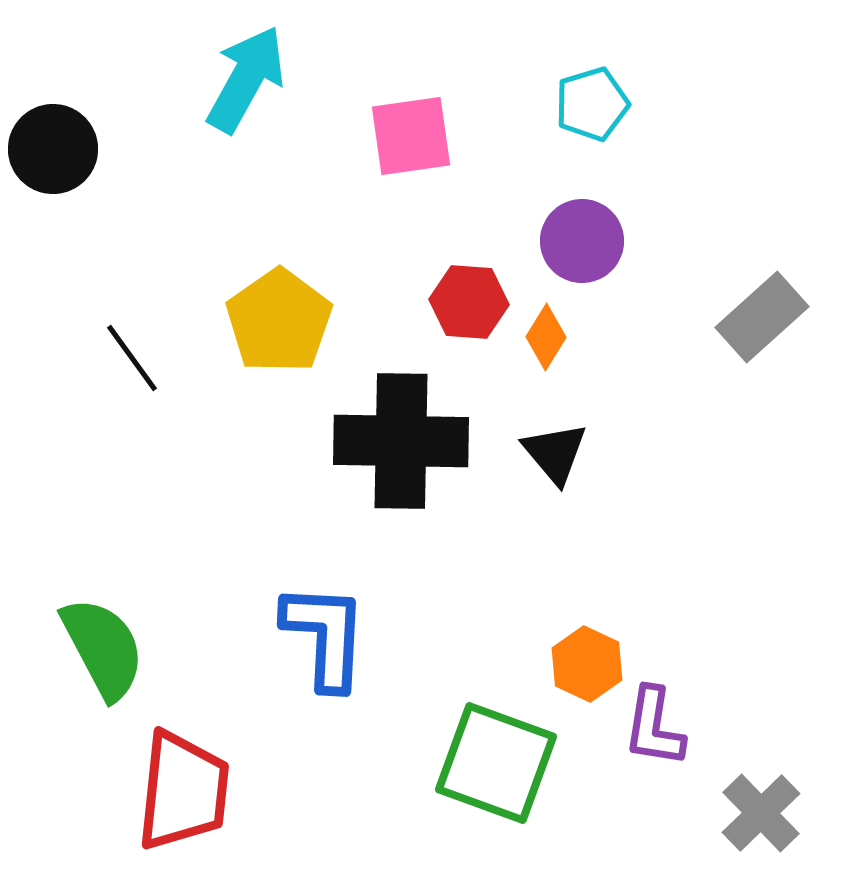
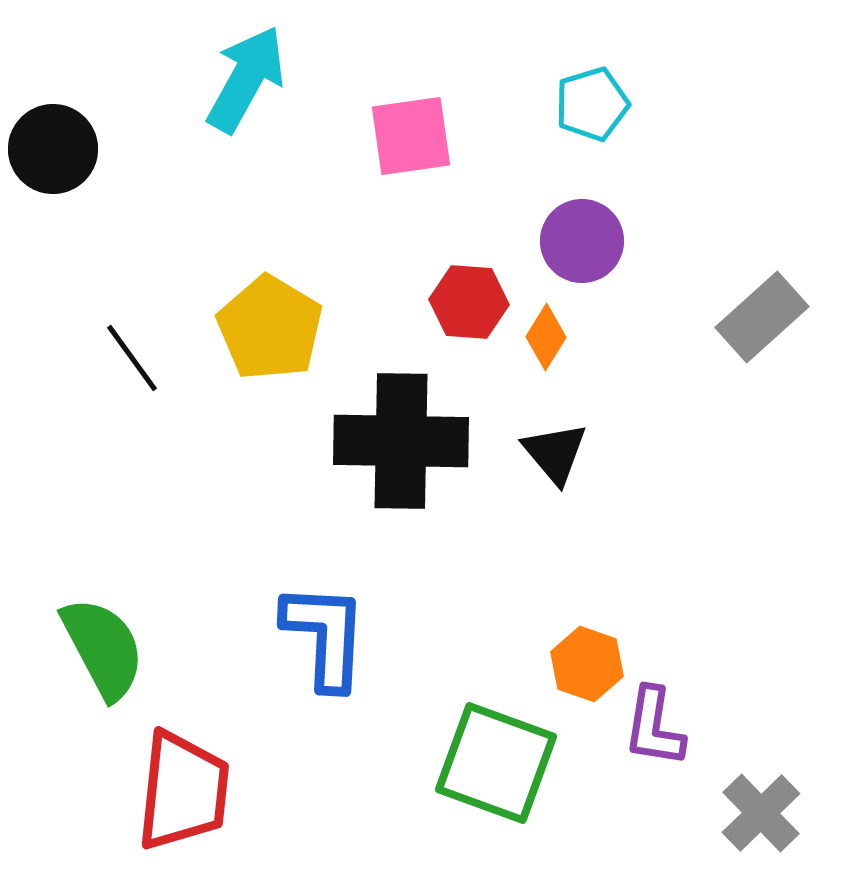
yellow pentagon: moved 9 px left, 7 px down; rotated 6 degrees counterclockwise
orange hexagon: rotated 6 degrees counterclockwise
